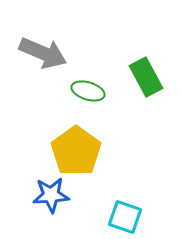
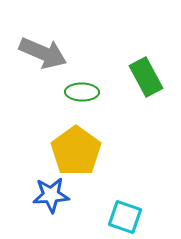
green ellipse: moved 6 px left, 1 px down; rotated 16 degrees counterclockwise
